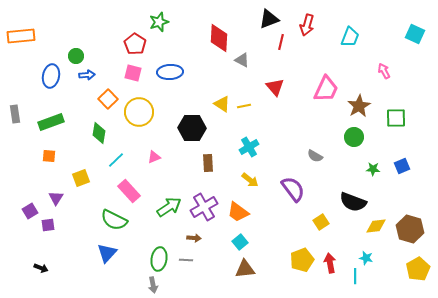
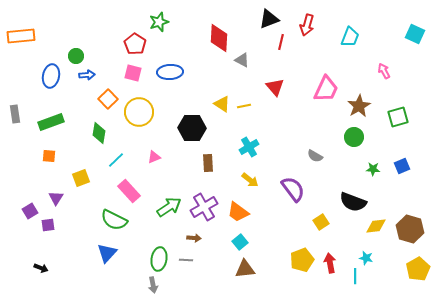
green square at (396, 118): moved 2 px right, 1 px up; rotated 15 degrees counterclockwise
